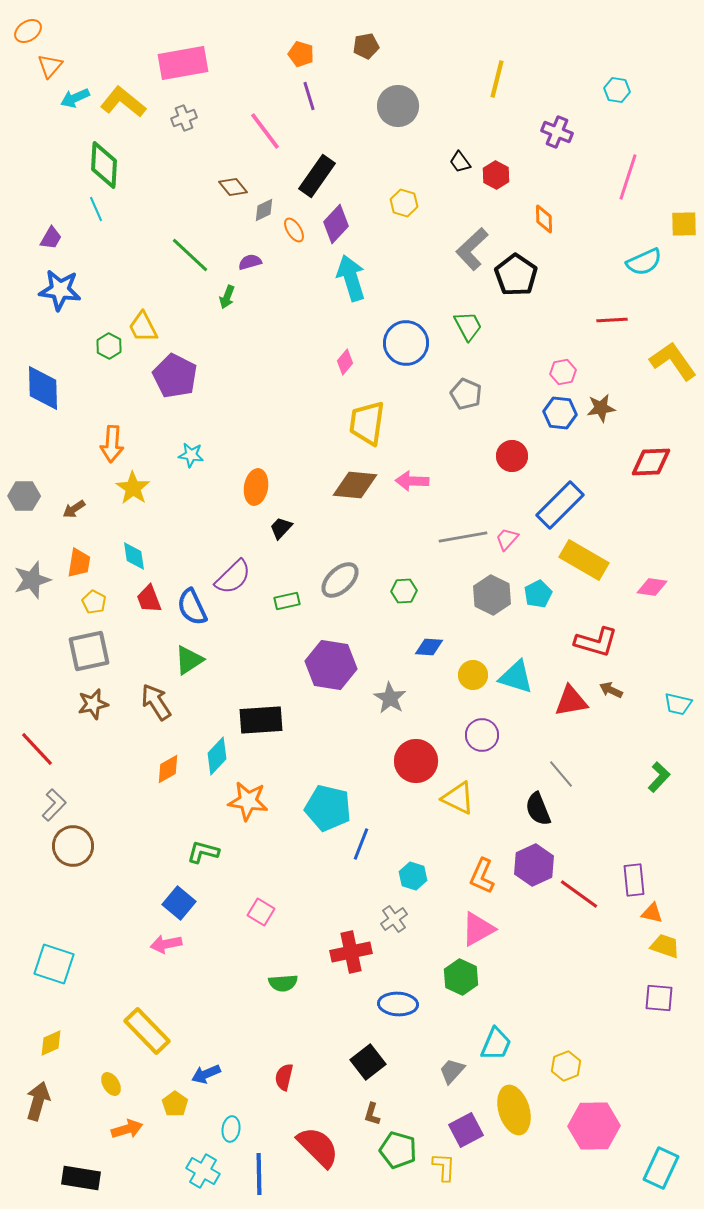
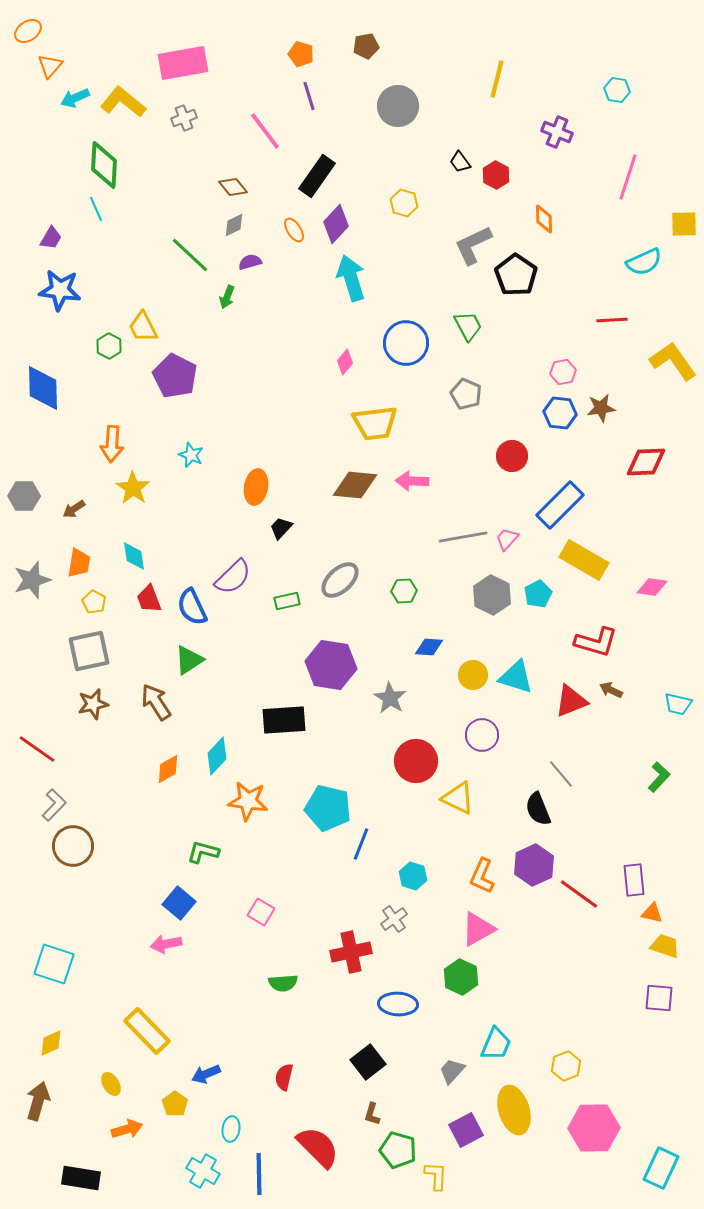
gray diamond at (264, 210): moved 30 px left, 15 px down
gray L-shape at (472, 249): moved 1 px right, 4 px up; rotated 18 degrees clockwise
yellow trapezoid at (367, 423): moved 8 px right; rotated 105 degrees counterclockwise
cyan star at (191, 455): rotated 15 degrees clockwise
red diamond at (651, 462): moved 5 px left
red triangle at (571, 701): rotated 12 degrees counterclockwise
black rectangle at (261, 720): moved 23 px right
red line at (37, 749): rotated 12 degrees counterclockwise
pink hexagon at (594, 1126): moved 2 px down
yellow L-shape at (444, 1167): moved 8 px left, 9 px down
